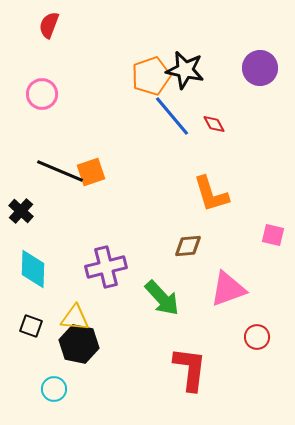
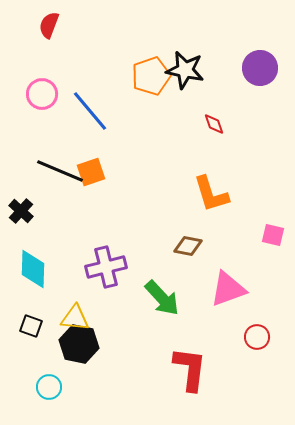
blue line: moved 82 px left, 5 px up
red diamond: rotated 10 degrees clockwise
brown diamond: rotated 16 degrees clockwise
cyan circle: moved 5 px left, 2 px up
